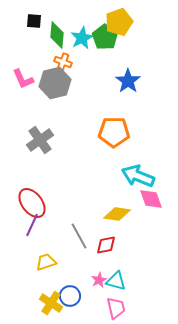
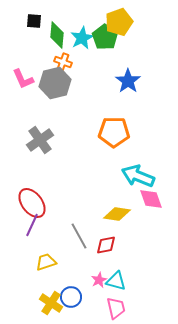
blue circle: moved 1 px right, 1 px down
